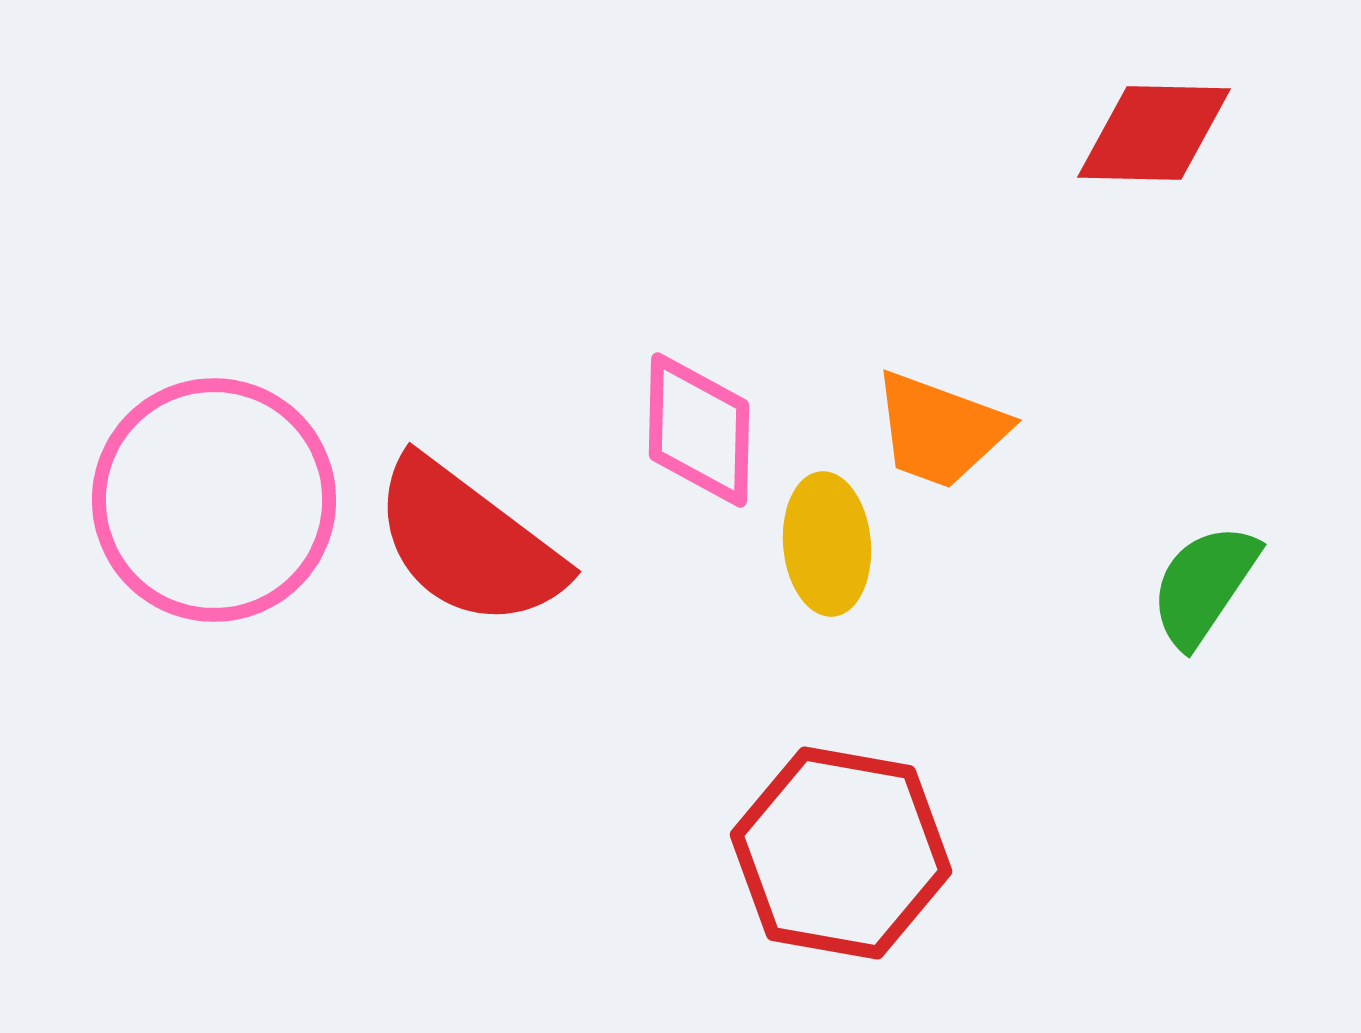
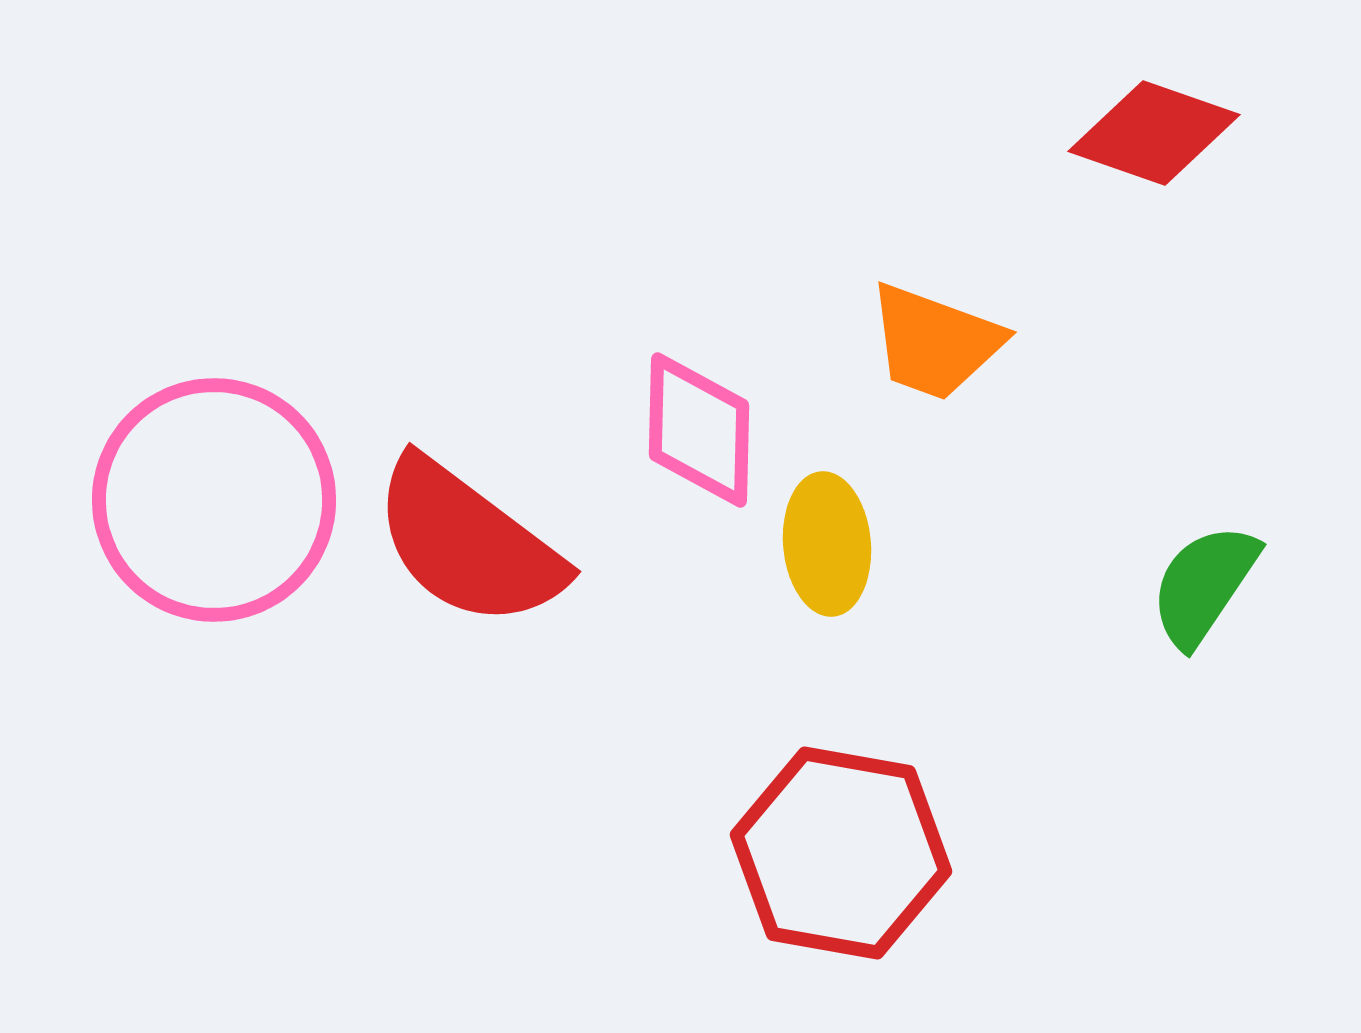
red diamond: rotated 18 degrees clockwise
orange trapezoid: moved 5 px left, 88 px up
